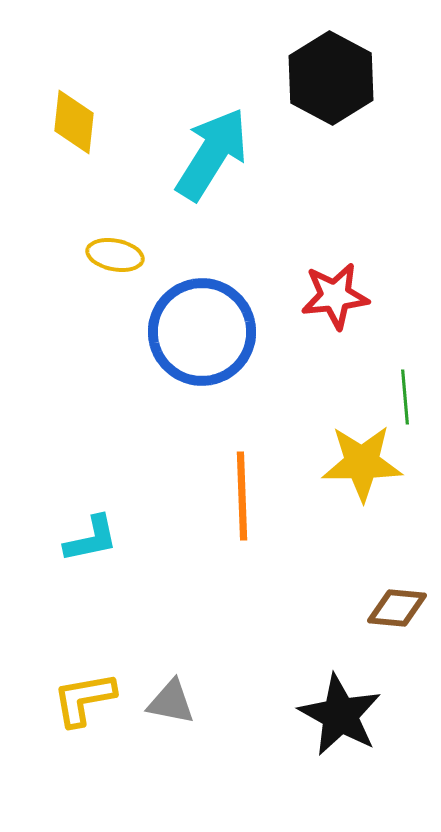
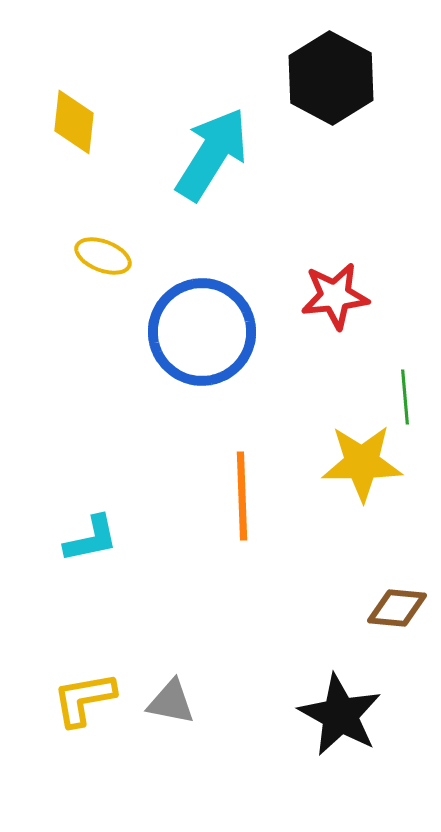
yellow ellipse: moved 12 px left, 1 px down; rotated 10 degrees clockwise
